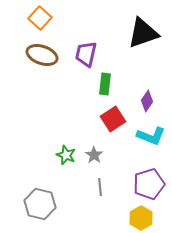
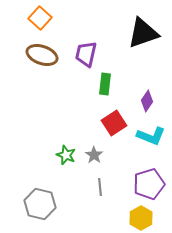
red square: moved 1 px right, 4 px down
